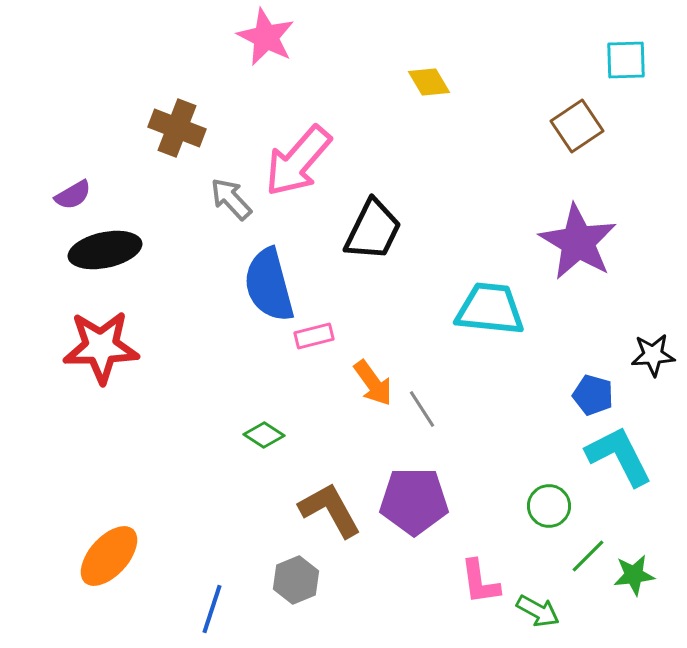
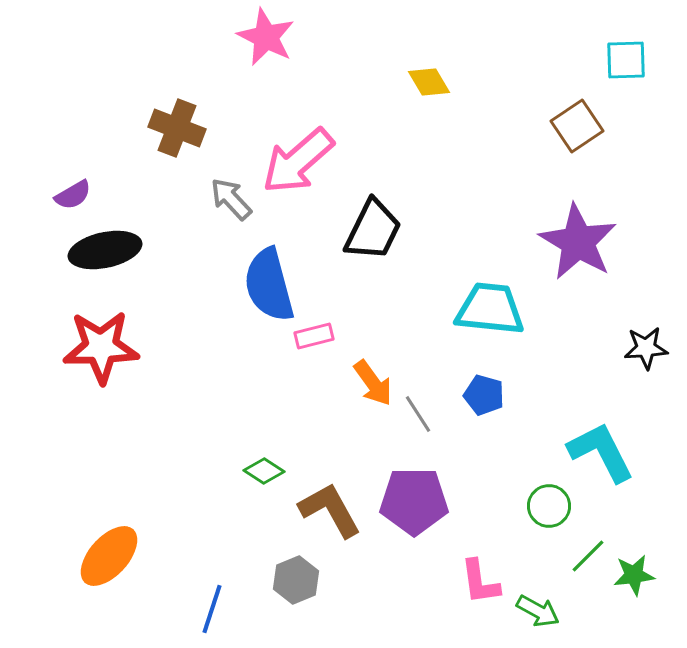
pink arrow: rotated 8 degrees clockwise
black star: moved 7 px left, 7 px up
blue pentagon: moved 109 px left
gray line: moved 4 px left, 5 px down
green diamond: moved 36 px down
cyan L-shape: moved 18 px left, 4 px up
